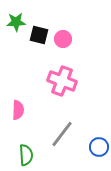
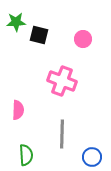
pink circle: moved 20 px right
gray line: rotated 36 degrees counterclockwise
blue circle: moved 7 px left, 10 px down
